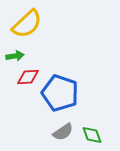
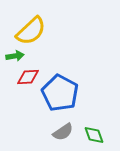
yellow semicircle: moved 4 px right, 7 px down
blue pentagon: rotated 9 degrees clockwise
green diamond: moved 2 px right
